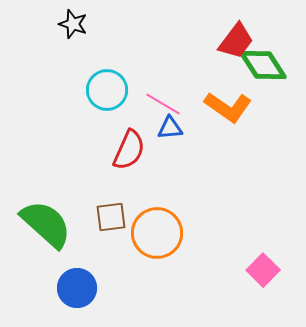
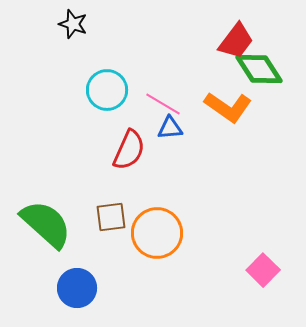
green diamond: moved 4 px left, 4 px down
